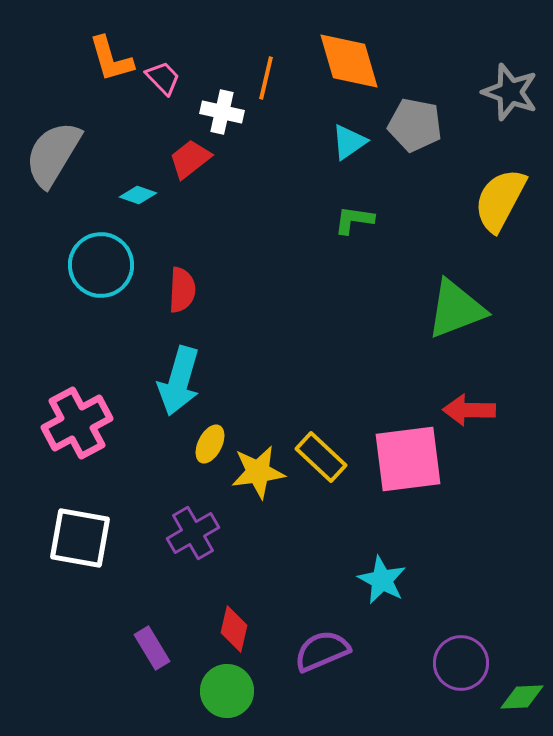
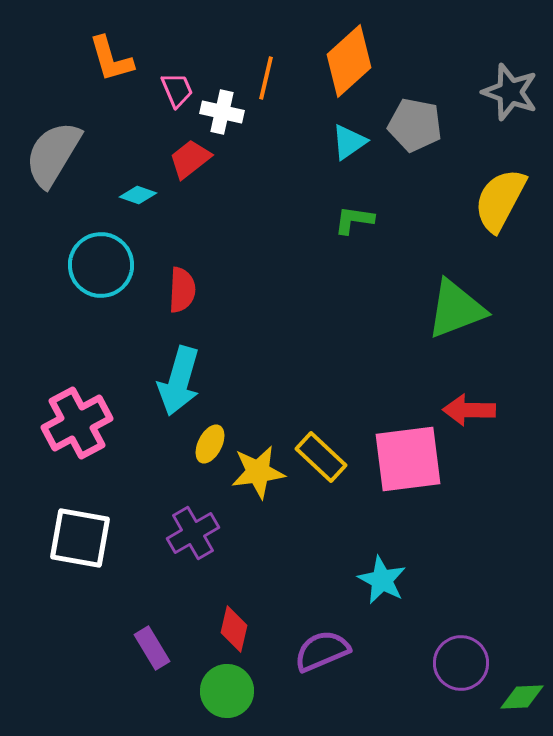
orange diamond: rotated 64 degrees clockwise
pink trapezoid: moved 14 px right, 12 px down; rotated 21 degrees clockwise
